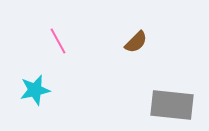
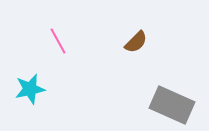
cyan star: moved 5 px left, 1 px up
gray rectangle: rotated 18 degrees clockwise
